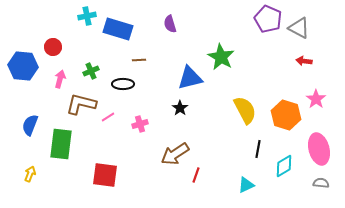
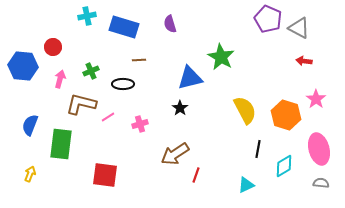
blue rectangle: moved 6 px right, 2 px up
